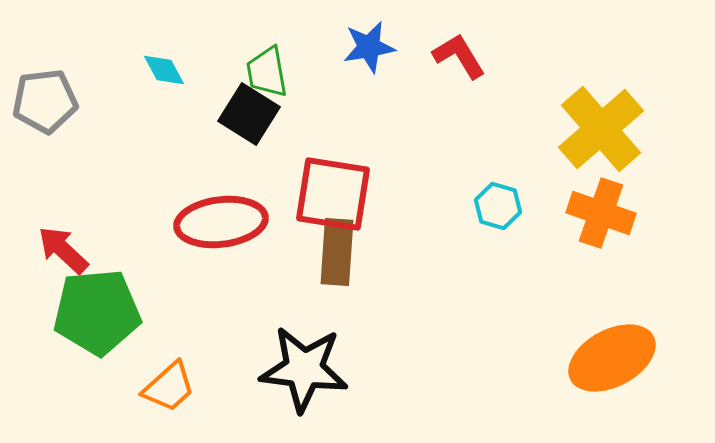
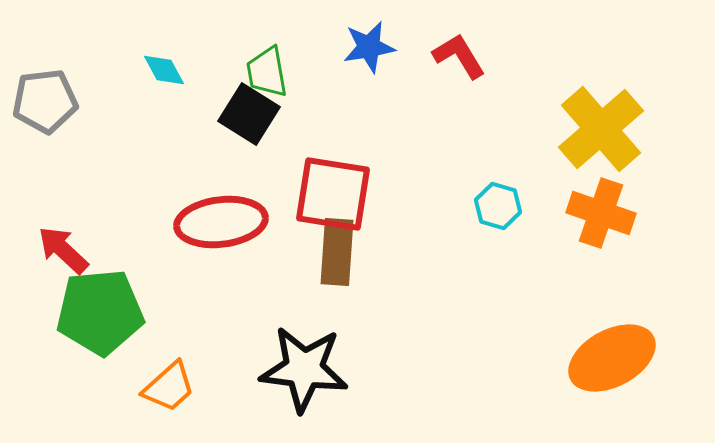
green pentagon: moved 3 px right
